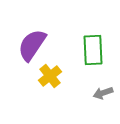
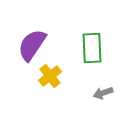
green rectangle: moved 1 px left, 2 px up
